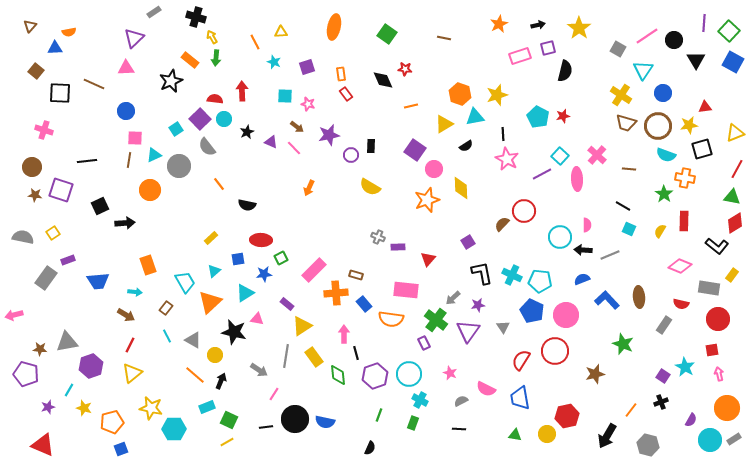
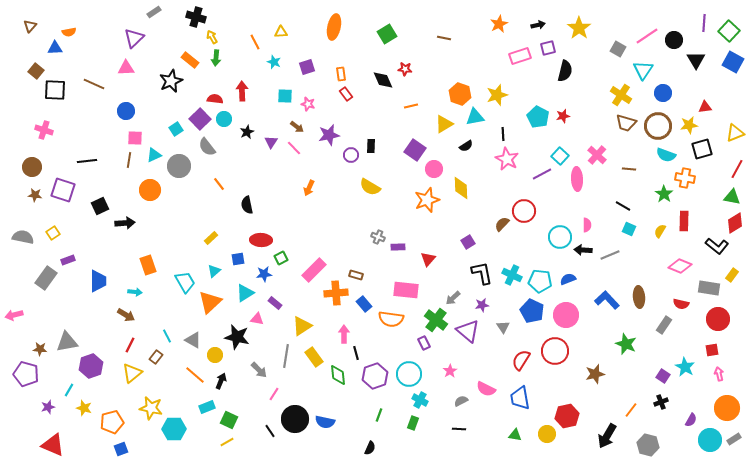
green square at (387, 34): rotated 24 degrees clockwise
black square at (60, 93): moved 5 px left, 3 px up
purple triangle at (271, 142): rotated 40 degrees clockwise
purple square at (61, 190): moved 2 px right
black semicircle at (247, 205): rotated 66 degrees clockwise
blue semicircle at (582, 279): moved 14 px left
blue trapezoid at (98, 281): rotated 85 degrees counterclockwise
purple rectangle at (287, 304): moved 12 px left, 1 px up
purple star at (478, 305): moved 4 px right
brown rectangle at (166, 308): moved 10 px left, 49 px down
purple triangle at (468, 331): rotated 25 degrees counterclockwise
black star at (234, 332): moved 3 px right, 5 px down
green star at (623, 344): moved 3 px right
gray arrow at (259, 370): rotated 12 degrees clockwise
pink star at (450, 373): moved 2 px up; rotated 16 degrees clockwise
black line at (266, 427): moved 4 px right, 4 px down; rotated 64 degrees clockwise
red triangle at (43, 445): moved 10 px right
